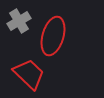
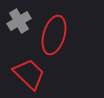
red ellipse: moved 1 px right, 1 px up
